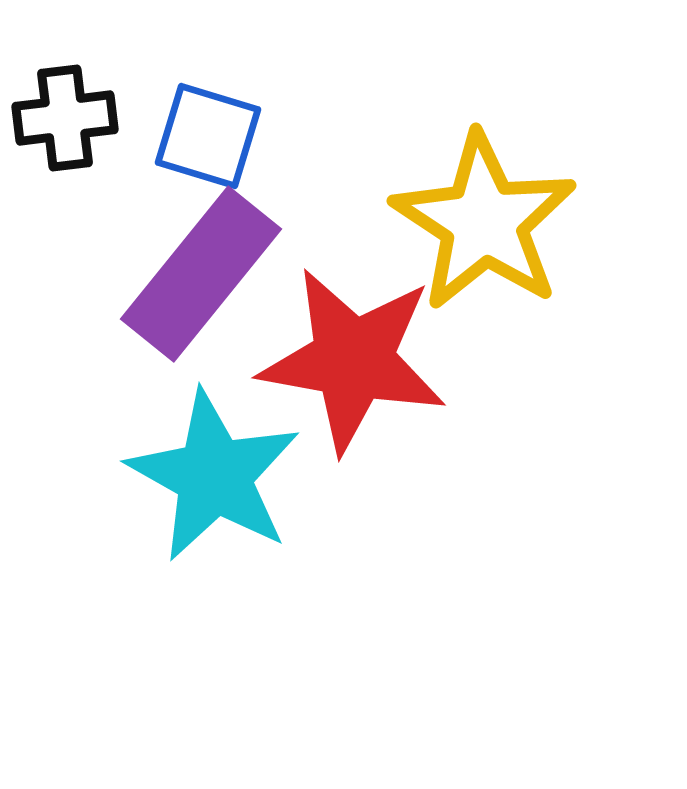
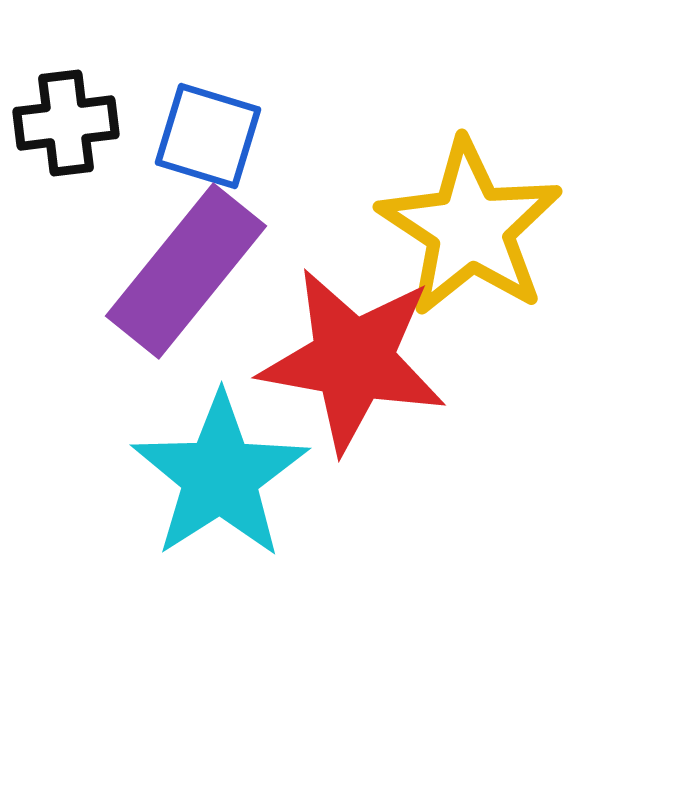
black cross: moved 1 px right, 5 px down
yellow star: moved 14 px left, 6 px down
purple rectangle: moved 15 px left, 3 px up
cyan star: moved 6 px right; rotated 10 degrees clockwise
